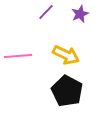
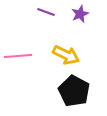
purple line: rotated 66 degrees clockwise
black pentagon: moved 7 px right
